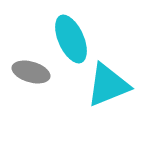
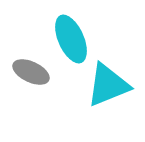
gray ellipse: rotated 9 degrees clockwise
